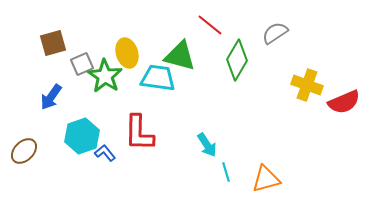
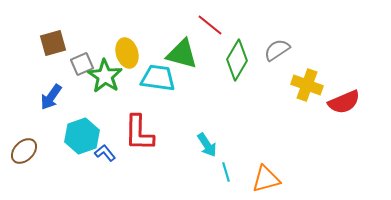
gray semicircle: moved 2 px right, 17 px down
green triangle: moved 2 px right, 2 px up
